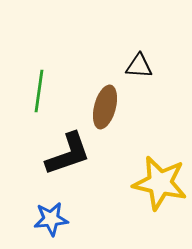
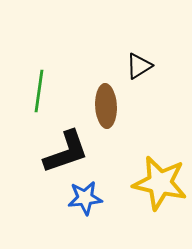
black triangle: rotated 36 degrees counterclockwise
brown ellipse: moved 1 px right, 1 px up; rotated 18 degrees counterclockwise
black L-shape: moved 2 px left, 2 px up
blue star: moved 34 px right, 21 px up
